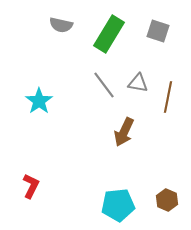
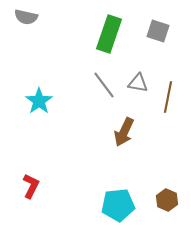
gray semicircle: moved 35 px left, 8 px up
green rectangle: rotated 12 degrees counterclockwise
